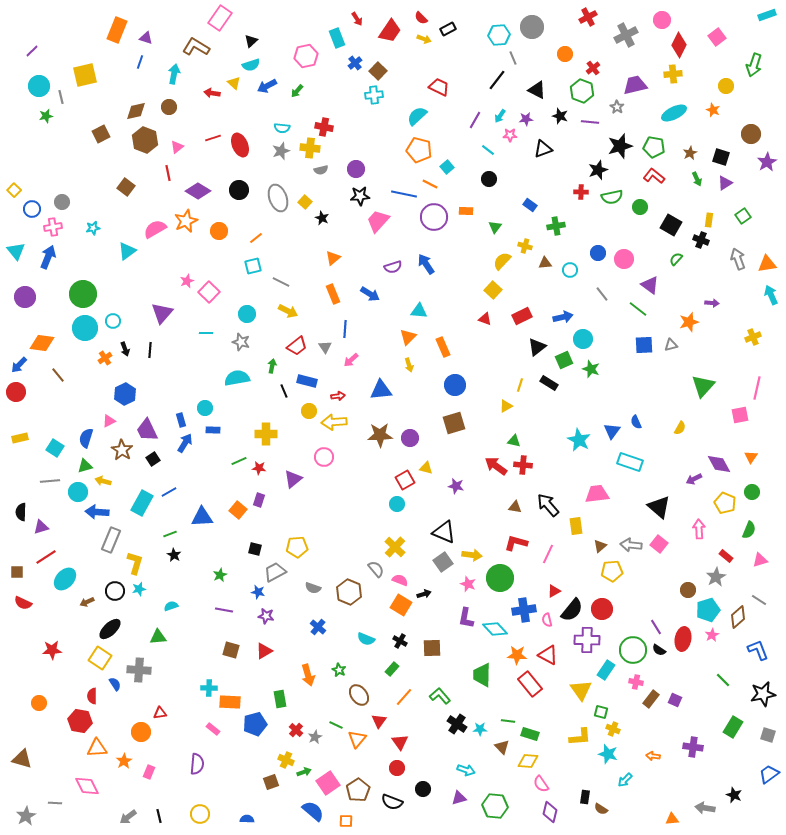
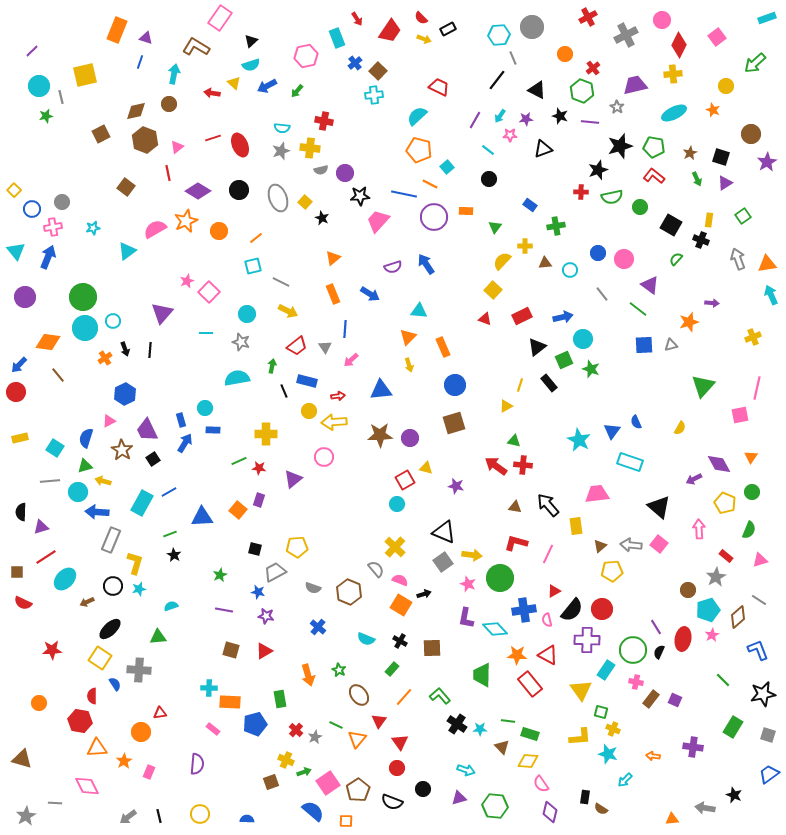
cyan rectangle at (767, 15): moved 3 px down
green arrow at (754, 65): moved 1 px right, 2 px up; rotated 30 degrees clockwise
brown circle at (169, 107): moved 3 px up
red cross at (324, 127): moved 6 px up
purple circle at (356, 169): moved 11 px left, 4 px down
yellow cross at (525, 246): rotated 16 degrees counterclockwise
green circle at (83, 294): moved 3 px down
orange diamond at (42, 343): moved 6 px right, 1 px up
black rectangle at (549, 383): rotated 18 degrees clockwise
black circle at (115, 591): moved 2 px left, 5 px up
black semicircle at (659, 650): moved 2 px down; rotated 80 degrees clockwise
